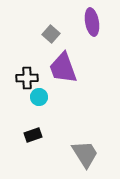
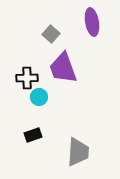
gray trapezoid: moved 7 px left, 2 px up; rotated 36 degrees clockwise
